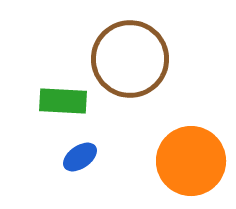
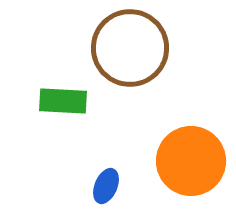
brown circle: moved 11 px up
blue ellipse: moved 26 px right, 29 px down; rotated 32 degrees counterclockwise
